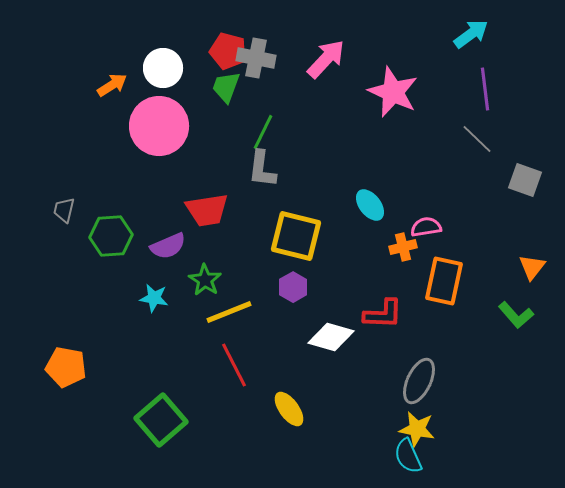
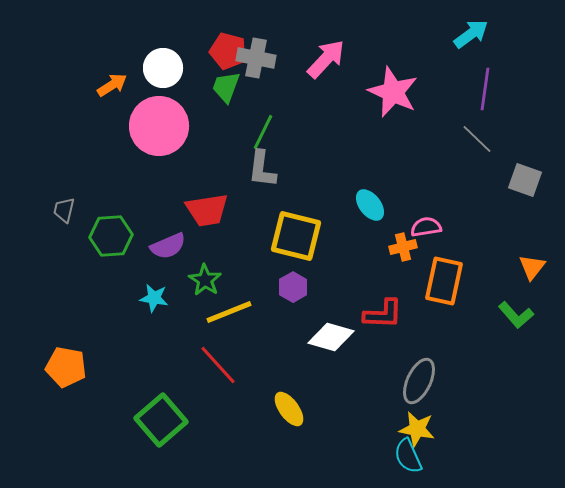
purple line: rotated 15 degrees clockwise
red line: moved 16 px left; rotated 15 degrees counterclockwise
